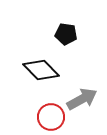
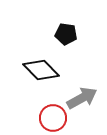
gray arrow: moved 1 px up
red circle: moved 2 px right, 1 px down
